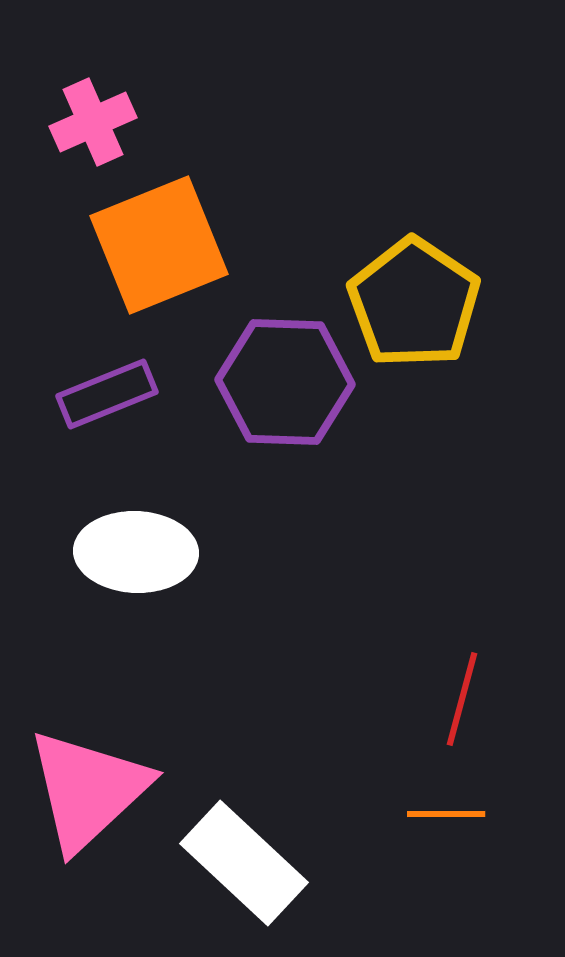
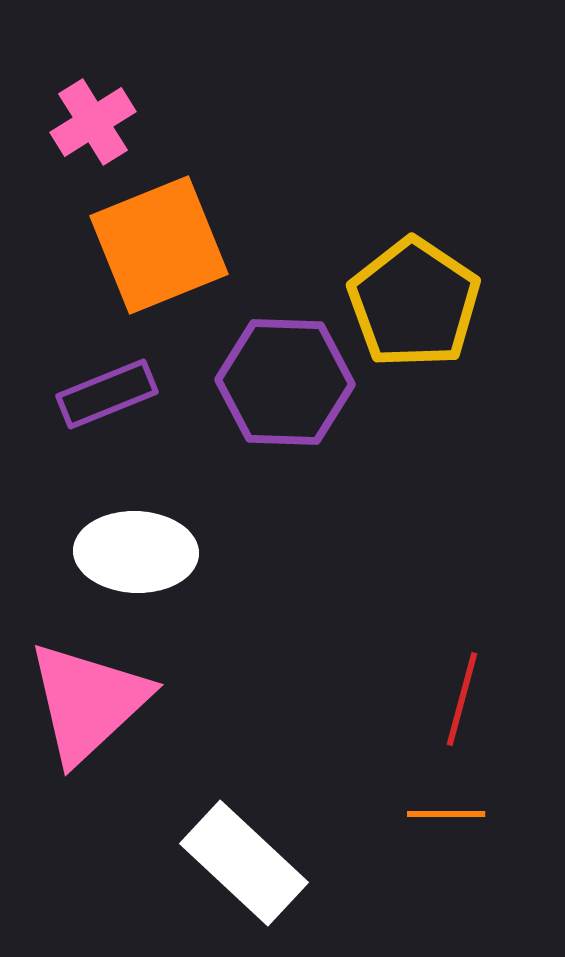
pink cross: rotated 8 degrees counterclockwise
pink triangle: moved 88 px up
